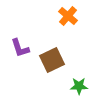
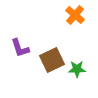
orange cross: moved 7 px right, 1 px up
green star: moved 2 px left, 17 px up
